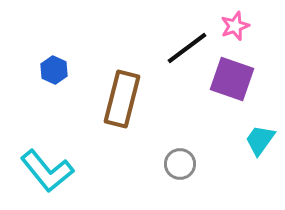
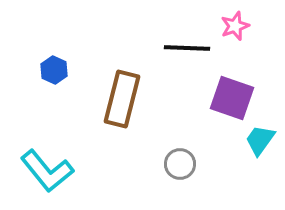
black line: rotated 39 degrees clockwise
purple square: moved 19 px down
